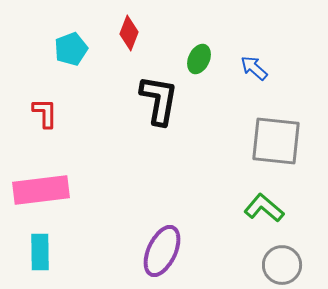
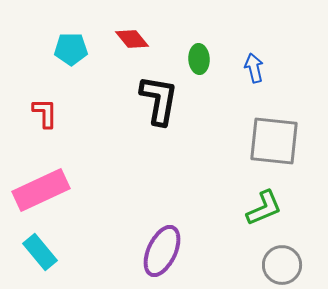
red diamond: moved 3 px right, 6 px down; rotated 60 degrees counterclockwise
cyan pentagon: rotated 20 degrees clockwise
green ellipse: rotated 28 degrees counterclockwise
blue arrow: rotated 36 degrees clockwise
gray square: moved 2 px left
pink rectangle: rotated 18 degrees counterclockwise
green L-shape: rotated 117 degrees clockwise
cyan rectangle: rotated 39 degrees counterclockwise
